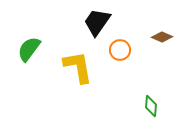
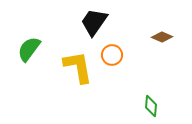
black trapezoid: moved 3 px left
orange circle: moved 8 px left, 5 px down
